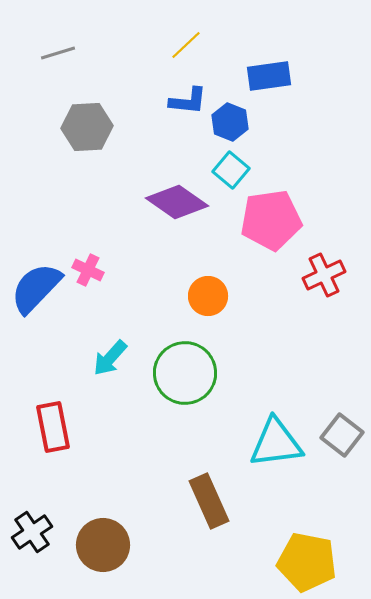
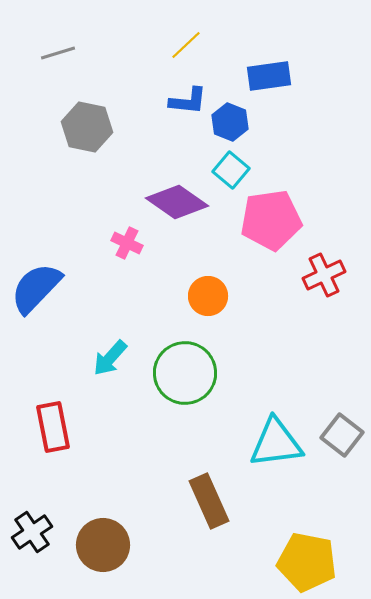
gray hexagon: rotated 15 degrees clockwise
pink cross: moved 39 px right, 27 px up
